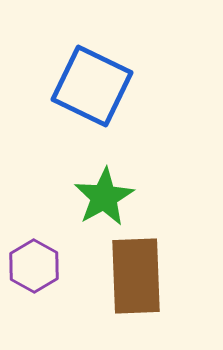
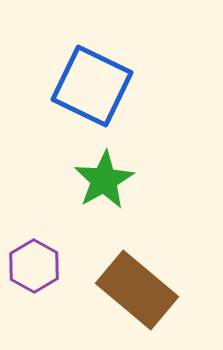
green star: moved 17 px up
brown rectangle: moved 1 px right, 14 px down; rotated 48 degrees counterclockwise
